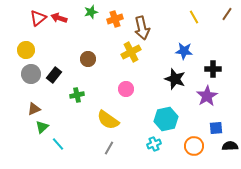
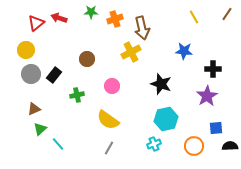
green star: rotated 16 degrees clockwise
red triangle: moved 2 px left, 5 px down
brown circle: moved 1 px left
black star: moved 14 px left, 5 px down
pink circle: moved 14 px left, 3 px up
green triangle: moved 2 px left, 2 px down
